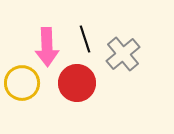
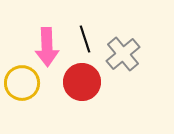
red circle: moved 5 px right, 1 px up
